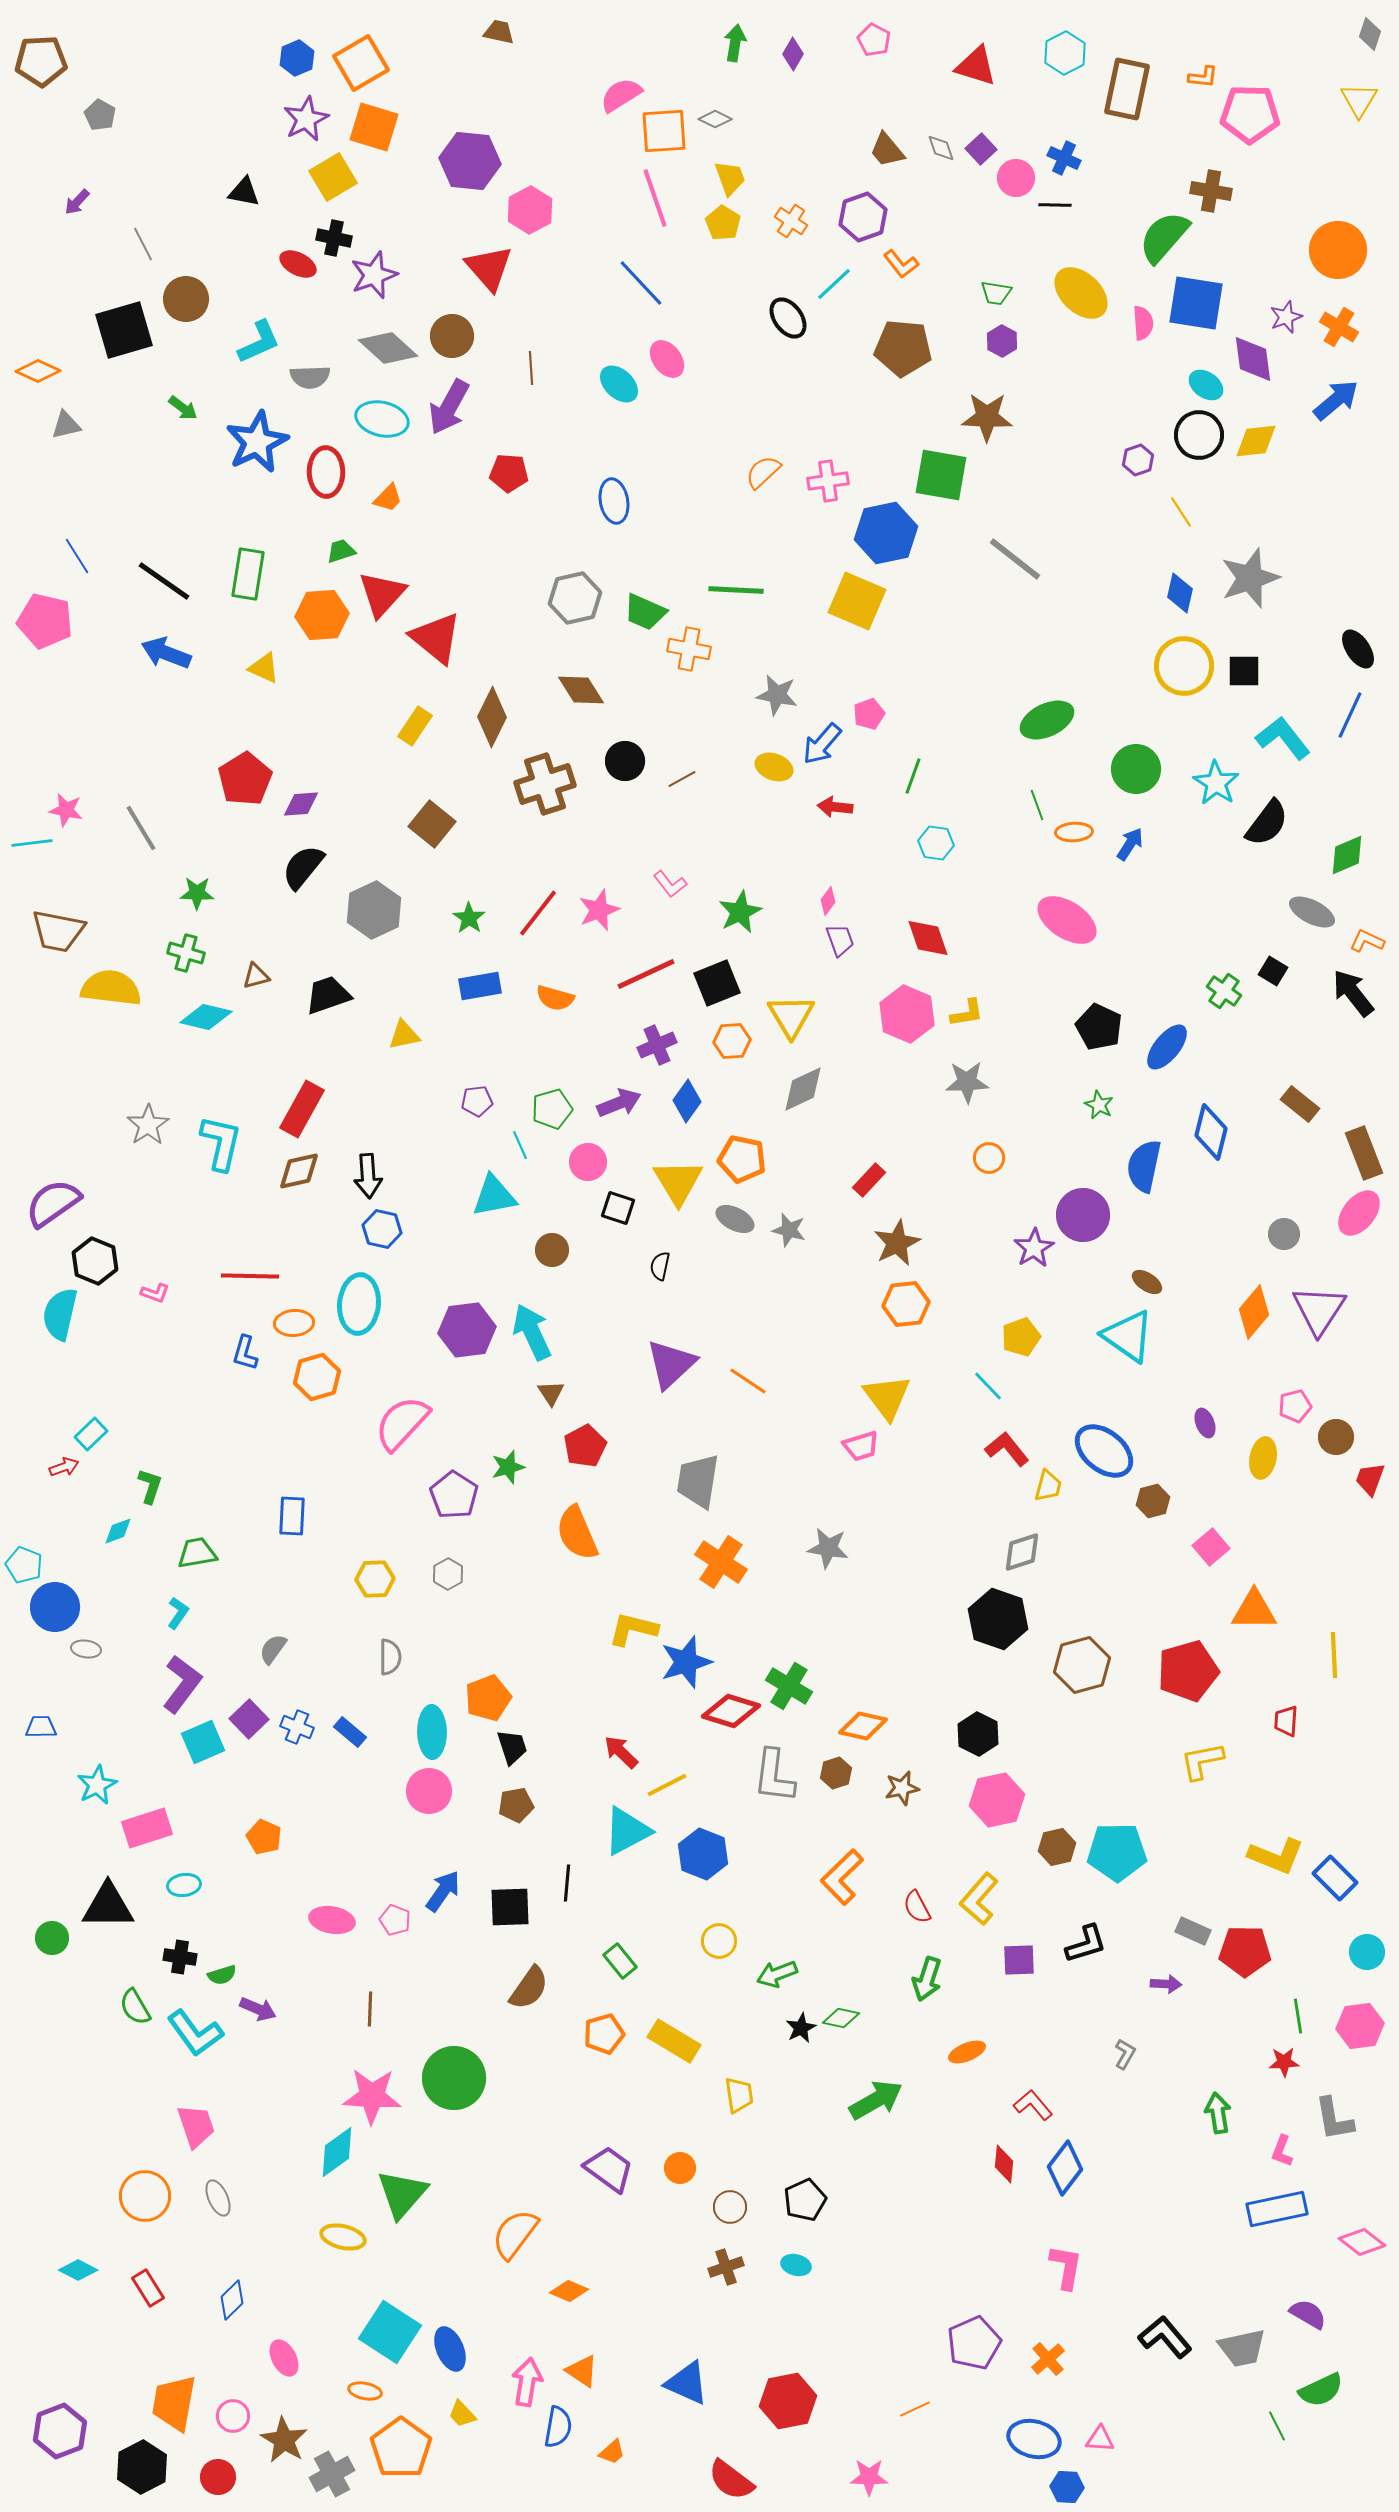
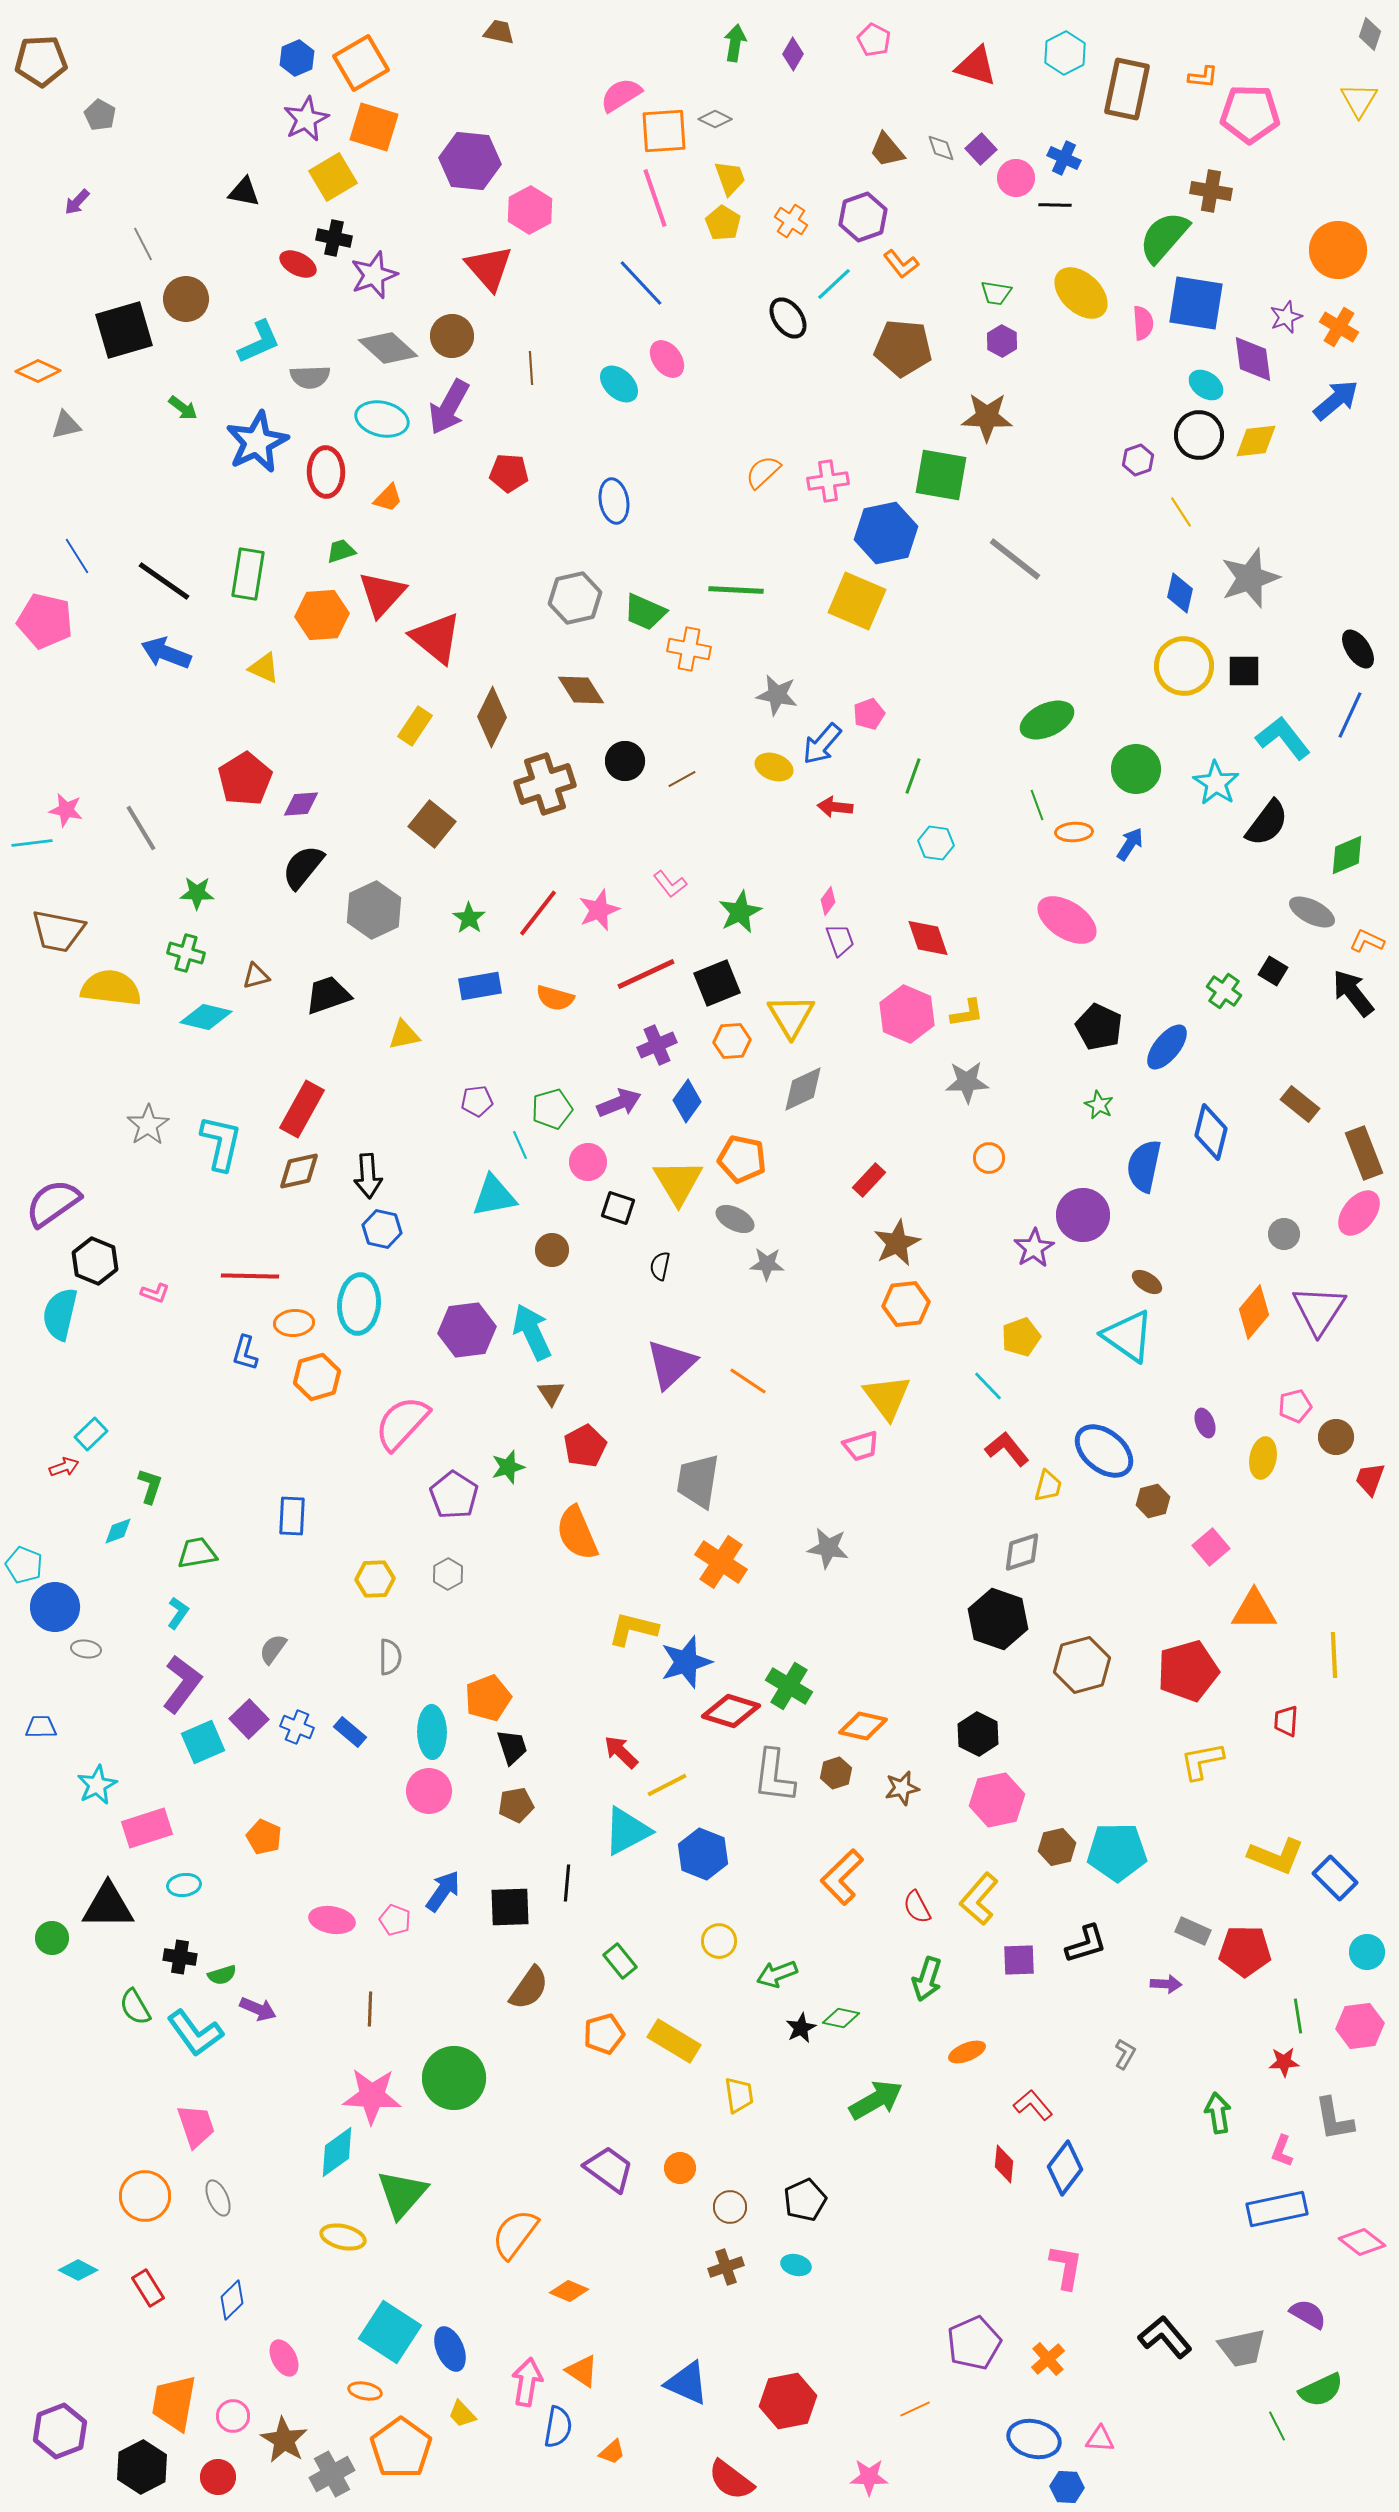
gray star at (789, 1230): moved 22 px left, 34 px down; rotated 12 degrees counterclockwise
